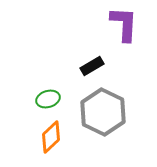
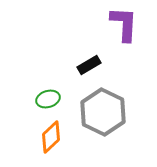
black rectangle: moved 3 px left, 1 px up
